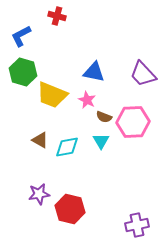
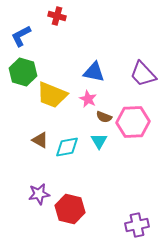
pink star: moved 1 px right, 1 px up
cyan triangle: moved 2 px left
